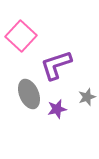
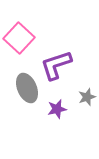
pink square: moved 2 px left, 2 px down
gray ellipse: moved 2 px left, 6 px up
